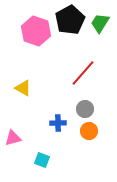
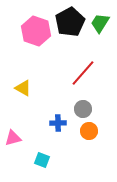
black pentagon: moved 2 px down
gray circle: moved 2 px left
